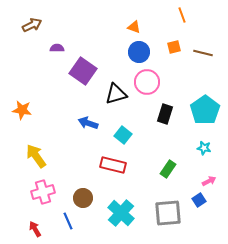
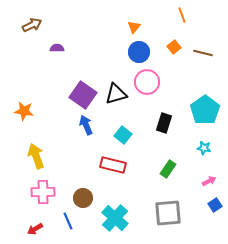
orange triangle: rotated 48 degrees clockwise
orange square: rotated 24 degrees counterclockwise
purple square: moved 24 px down
orange star: moved 2 px right, 1 px down
black rectangle: moved 1 px left, 9 px down
blue arrow: moved 2 px left, 2 px down; rotated 48 degrees clockwise
yellow arrow: rotated 15 degrees clockwise
pink cross: rotated 15 degrees clockwise
blue square: moved 16 px right, 5 px down
cyan cross: moved 6 px left, 5 px down
red arrow: rotated 91 degrees counterclockwise
